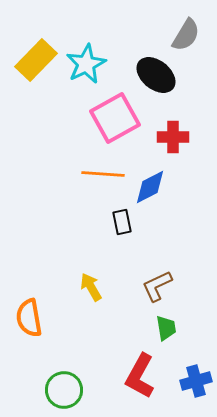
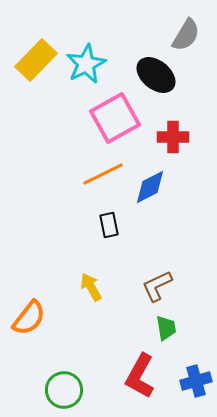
orange line: rotated 30 degrees counterclockwise
black rectangle: moved 13 px left, 3 px down
orange semicircle: rotated 132 degrees counterclockwise
